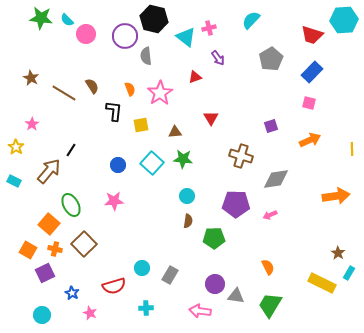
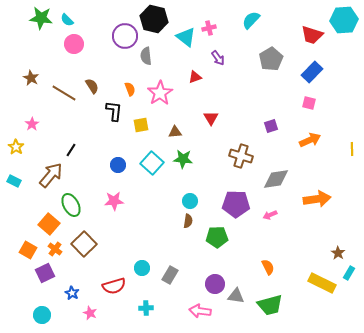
pink circle at (86, 34): moved 12 px left, 10 px down
brown arrow at (49, 171): moved 2 px right, 4 px down
cyan circle at (187, 196): moved 3 px right, 5 px down
orange arrow at (336, 196): moved 19 px left, 3 px down
green pentagon at (214, 238): moved 3 px right, 1 px up
orange cross at (55, 249): rotated 24 degrees clockwise
green trapezoid at (270, 305): rotated 136 degrees counterclockwise
